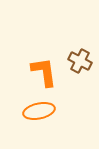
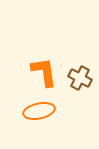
brown cross: moved 17 px down
